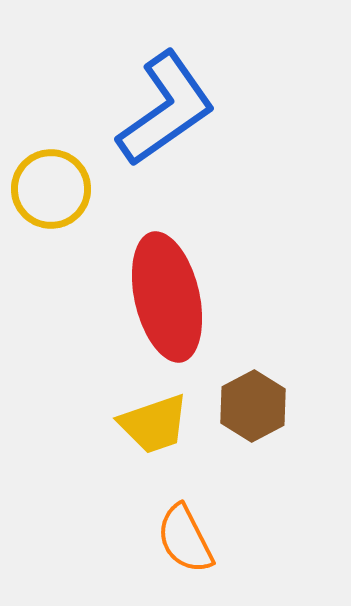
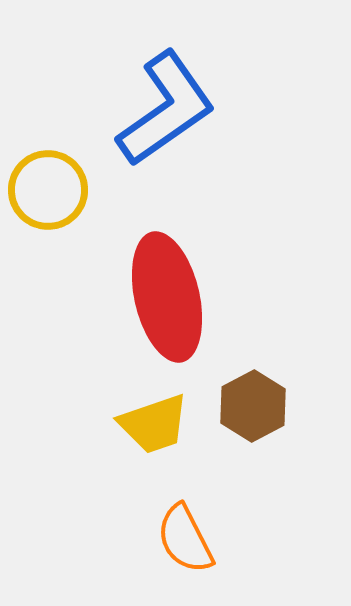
yellow circle: moved 3 px left, 1 px down
